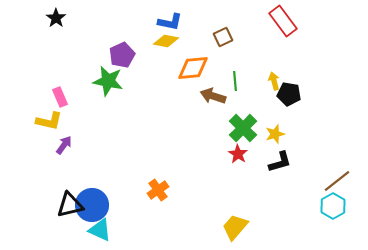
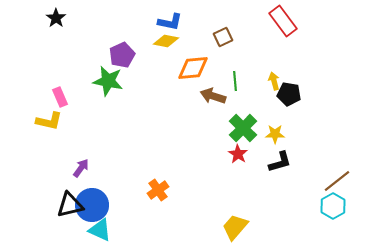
yellow star: rotated 18 degrees clockwise
purple arrow: moved 17 px right, 23 px down
